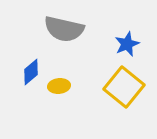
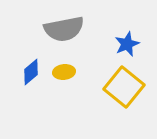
gray semicircle: rotated 24 degrees counterclockwise
yellow ellipse: moved 5 px right, 14 px up
